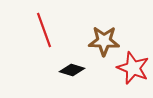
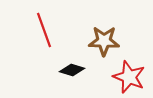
red star: moved 4 px left, 9 px down
